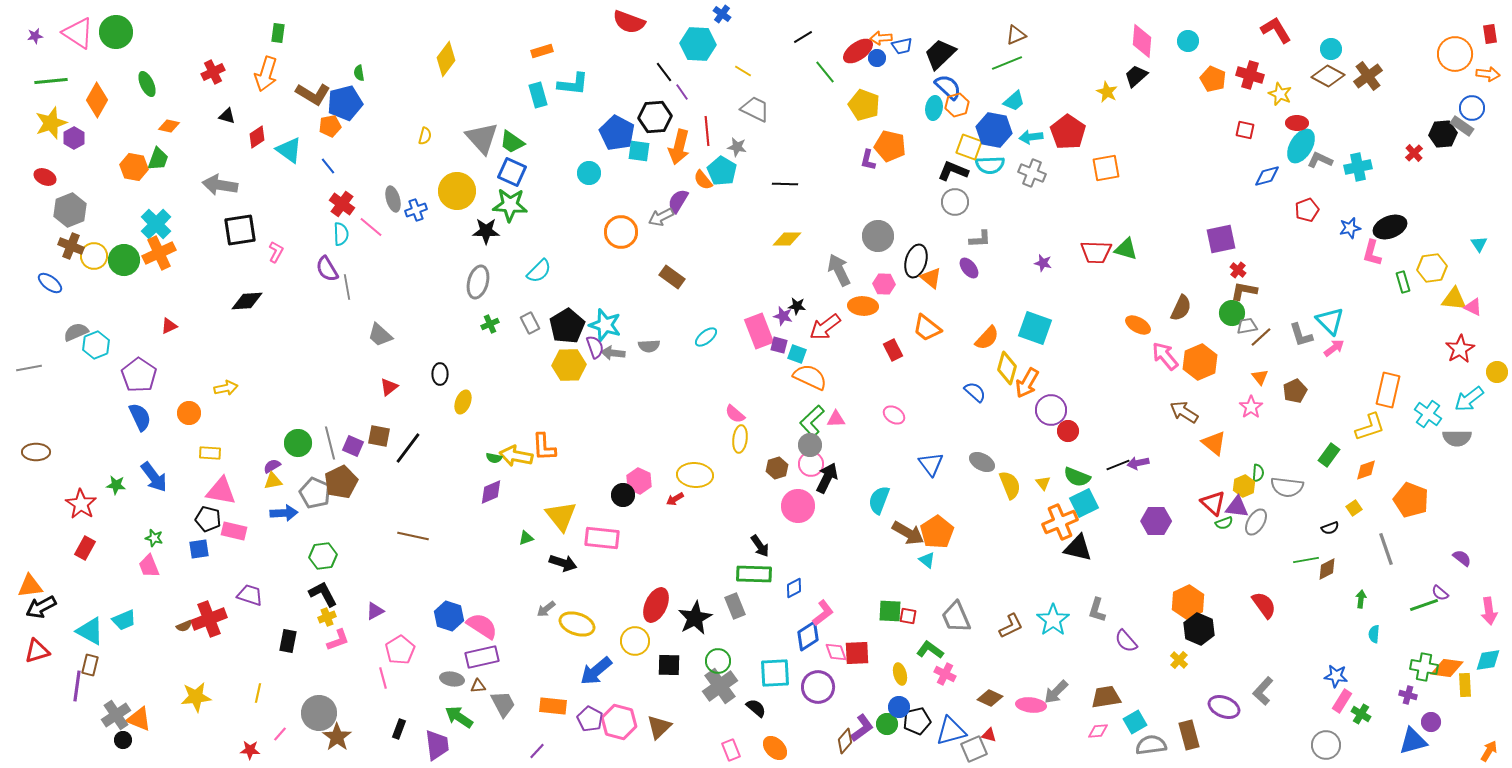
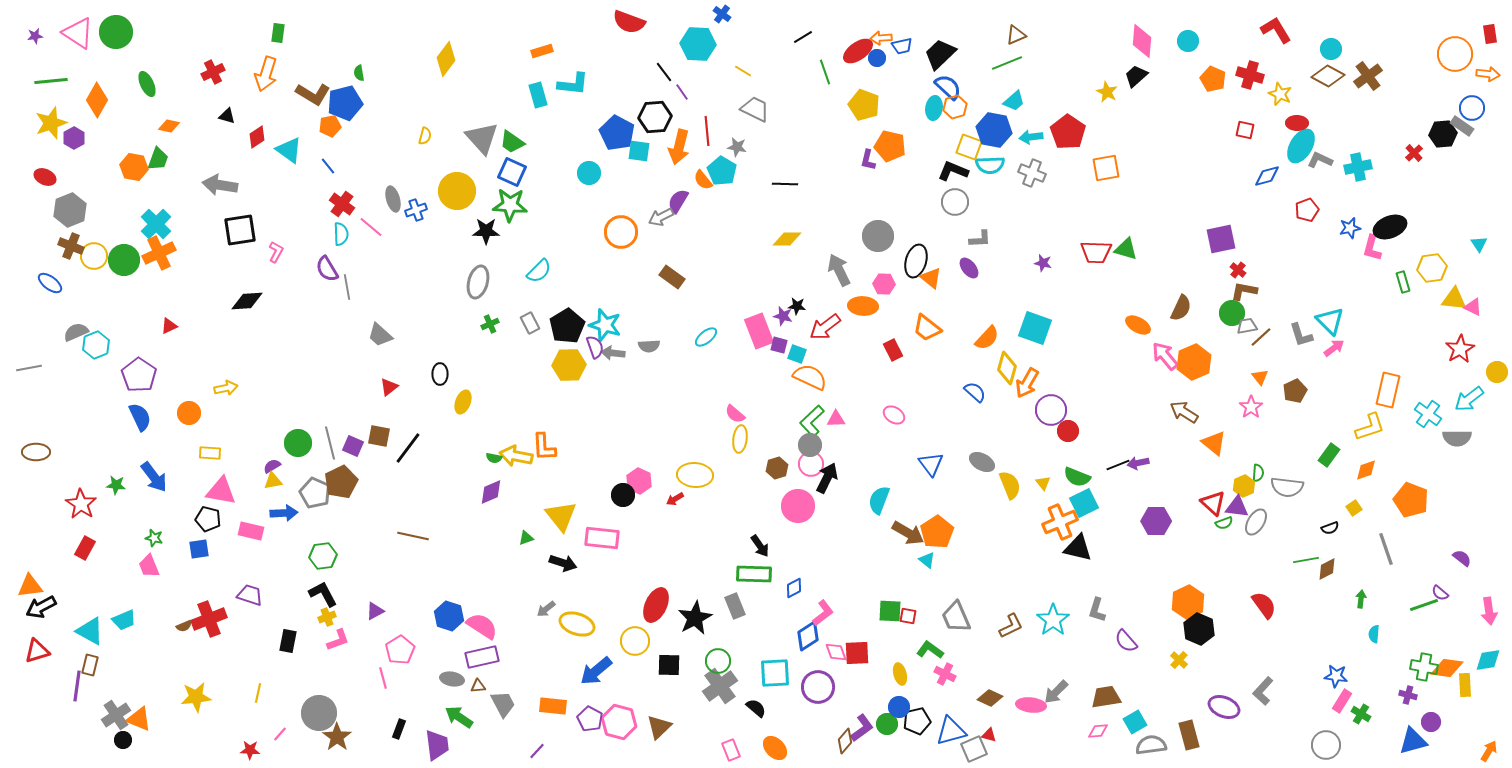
green line at (825, 72): rotated 20 degrees clockwise
orange hexagon at (957, 105): moved 2 px left, 2 px down
pink L-shape at (1372, 253): moved 5 px up
orange hexagon at (1200, 362): moved 6 px left
pink rectangle at (234, 531): moved 17 px right
